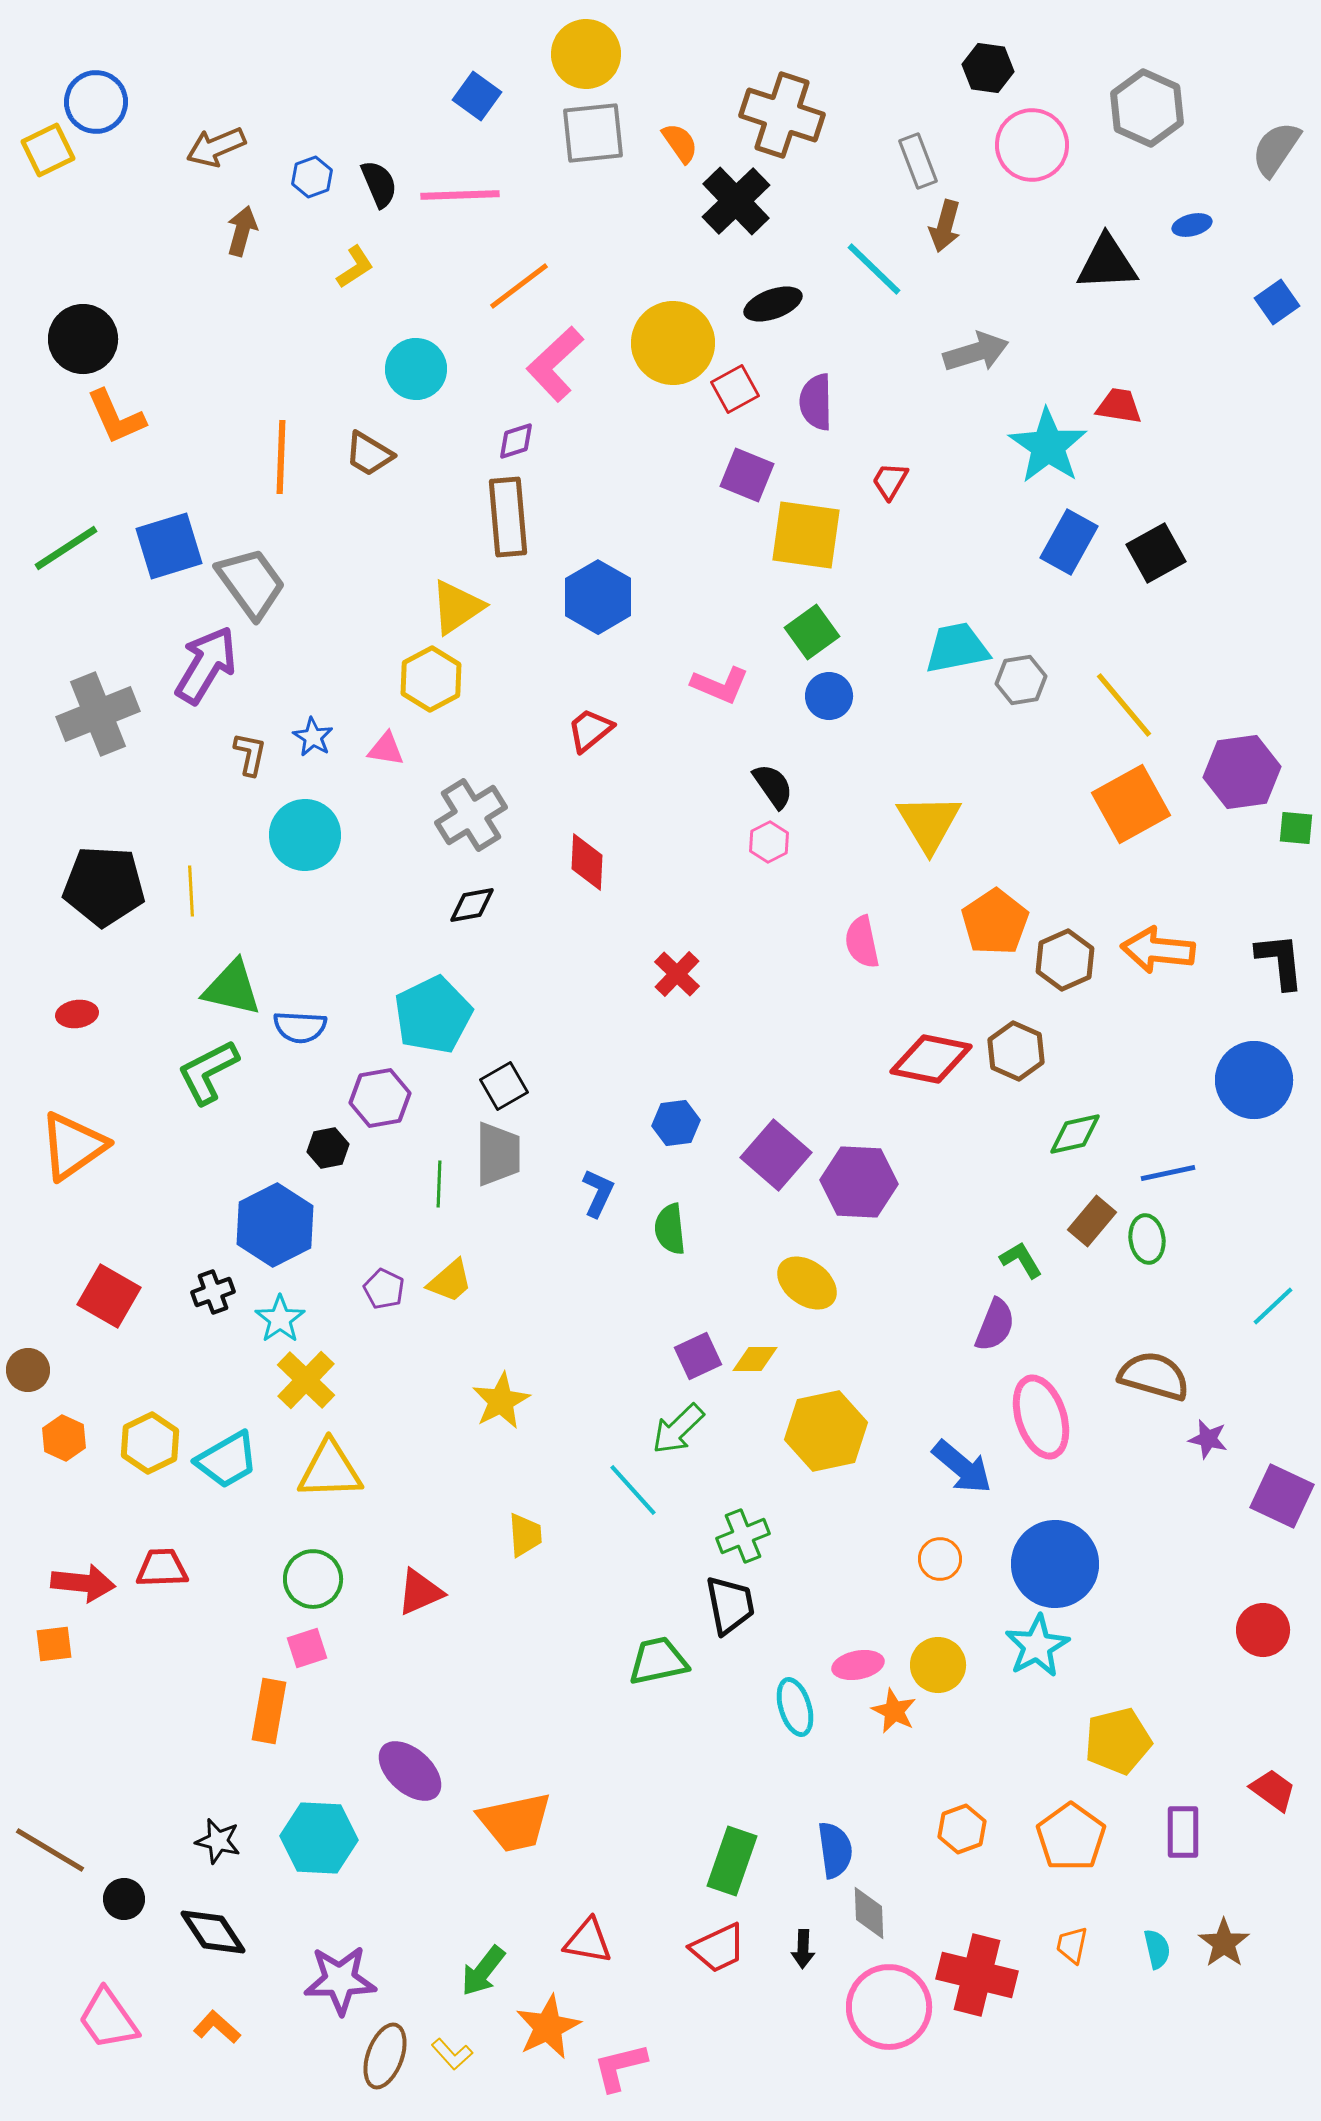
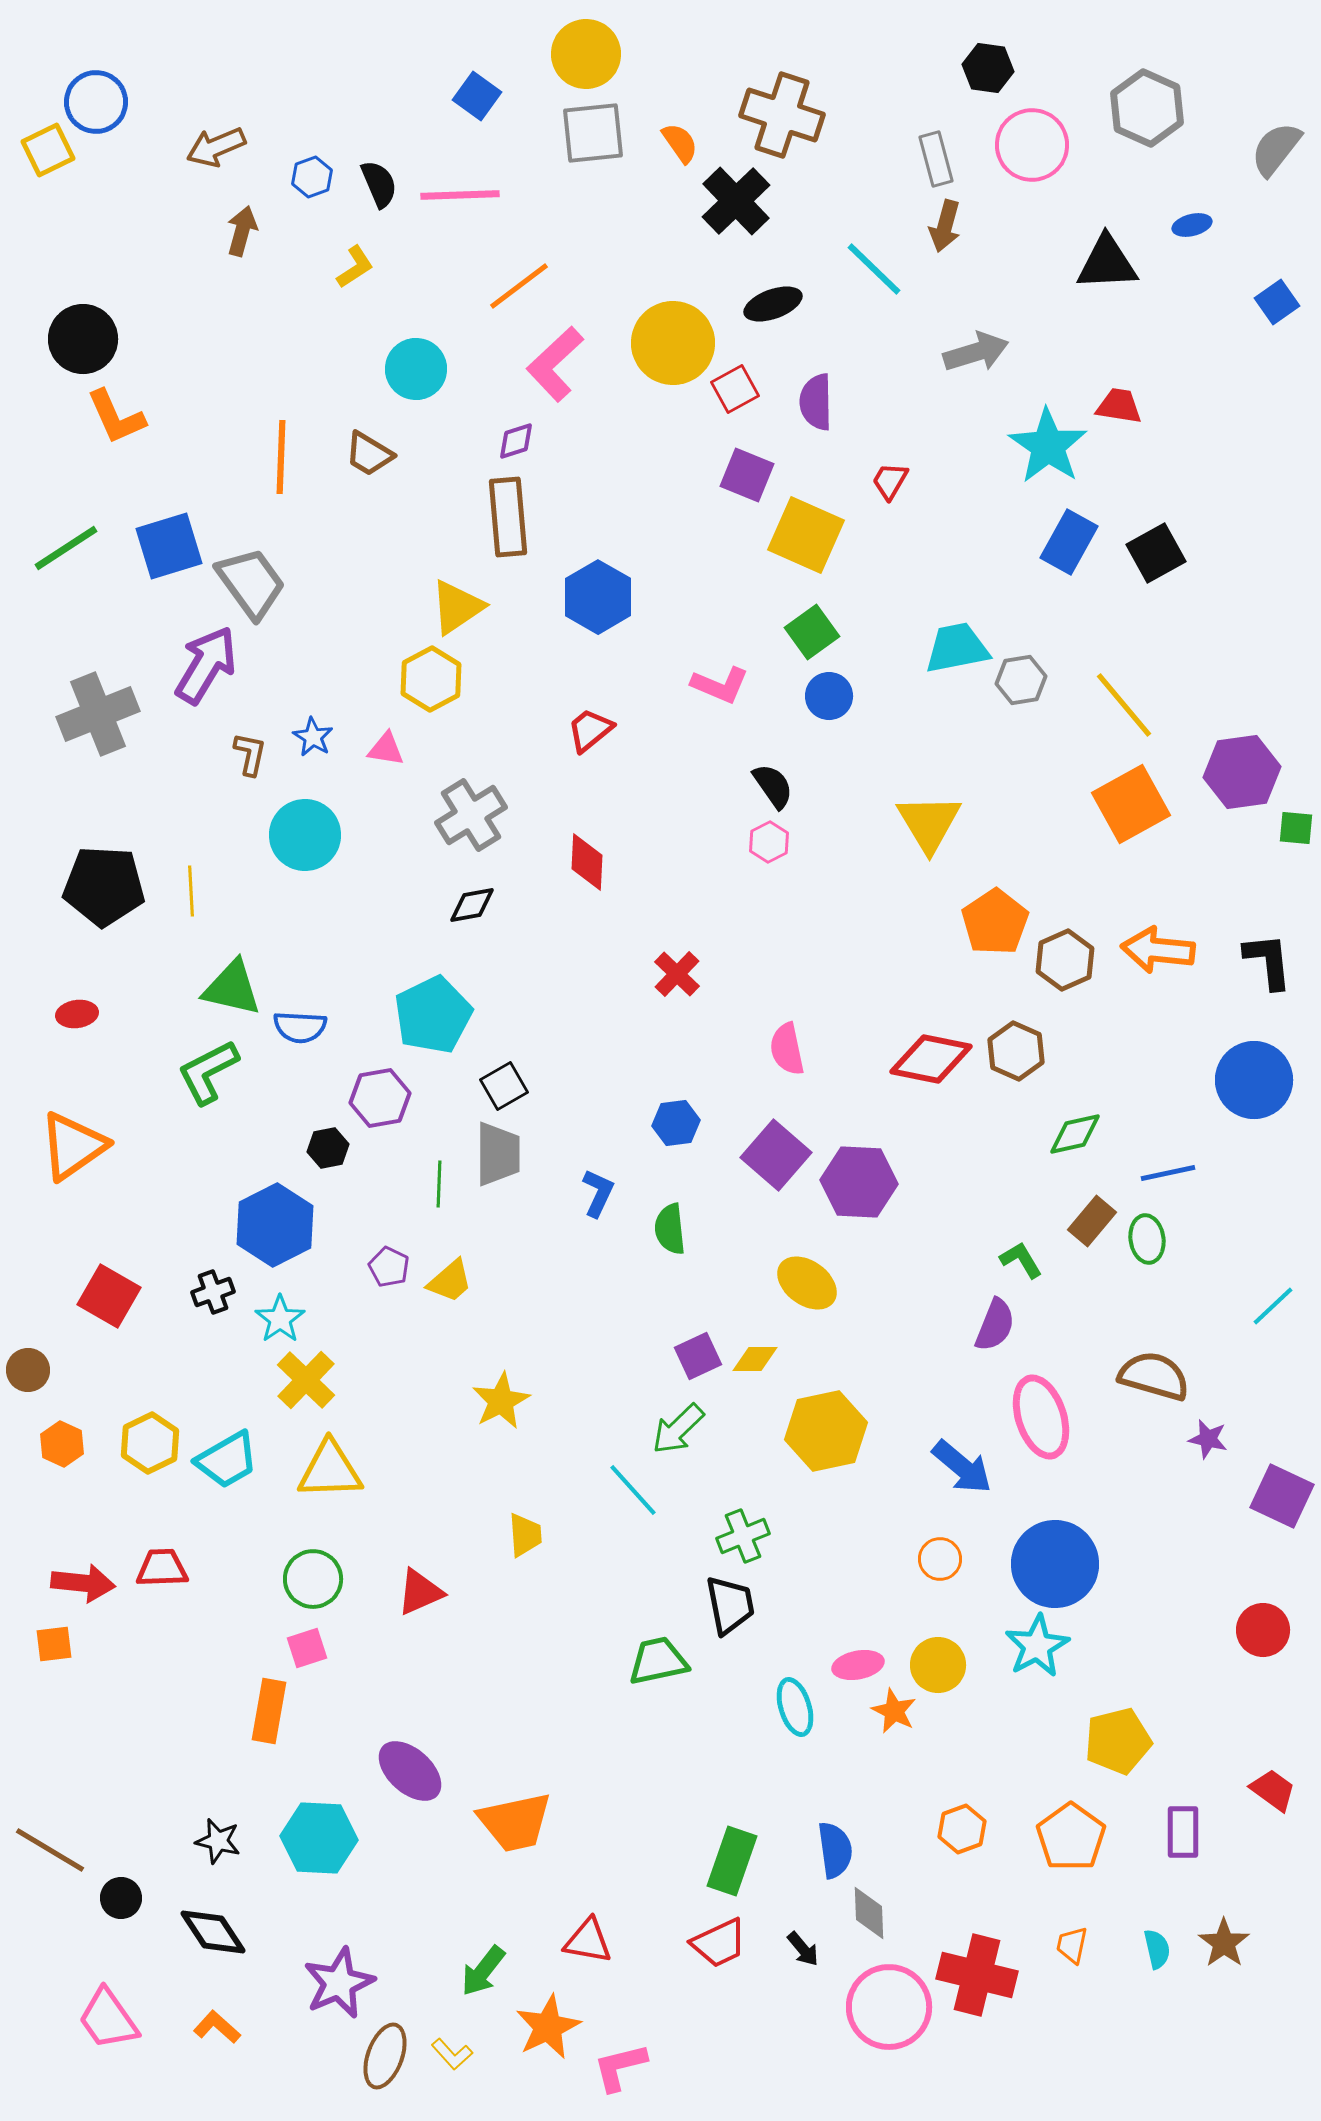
gray semicircle at (1276, 149): rotated 4 degrees clockwise
gray rectangle at (918, 161): moved 18 px right, 2 px up; rotated 6 degrees clockwise
yellow square at (806, 535): rotated 16 degrees clockwise
pink semicircle at (862, 942): moved 75 px left, 107 px down
black L-shape at (1280, 961): moved 12 px left
purple pentagon at (384, 1289): moved 5 px right, 22 px up
orange hexagon at (64, 1438): moved 2 px left, 6 px down
black circle at (124, 1899): moved 3 px left, 1 px up
red trapezoid at (718, 1948): moved 1 px right, 5 px up
black arrow at (803, 1949): rotated 42 degrees counterclockwise
purple star at (340, 1980): moved 1 px left, 3 px down; rotated 22 degrees counterclockwise
